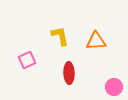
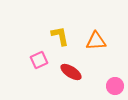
pink square: moved 12 px right
red ellipse: moved 2 px right, 1 px up; rotated 55 degrees counterclockwise
pink circle: moved 1 px right, 1 px up
